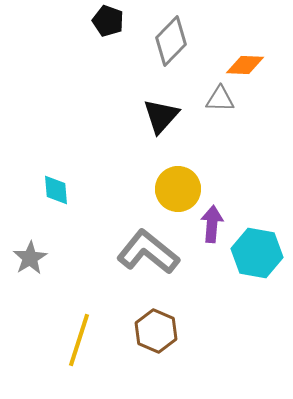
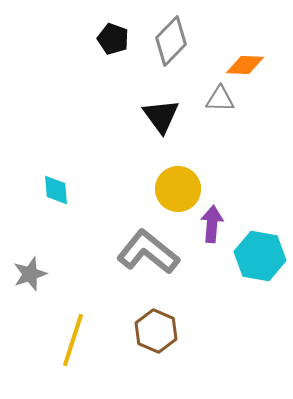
black pentagon: moved 5 px right, 18 px down
black triangle: rotated 18 degrees counterclockwise
cyan hexagon: moved 3 px right, 3 px down
gray star: moved 16 px down; rotated 12 degrees clockwise
yellow line: moved 6 px left
